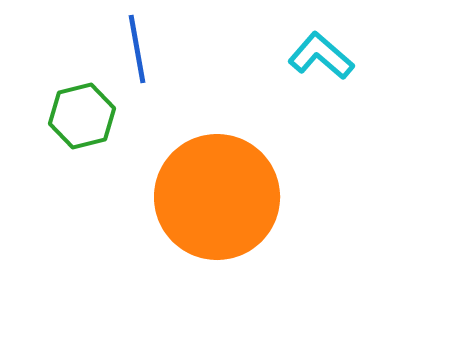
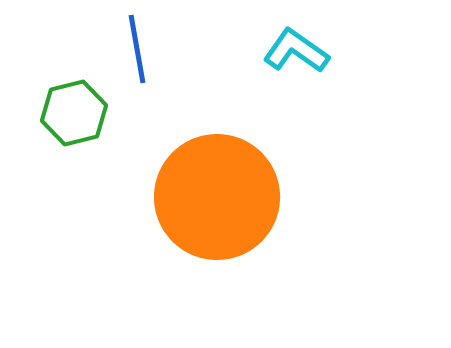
cyan L-shape: moved 25 px left, 5 px up; rotated 6 degrees counterclockwise
green hexagon: moved 8 px left, 3 px up
